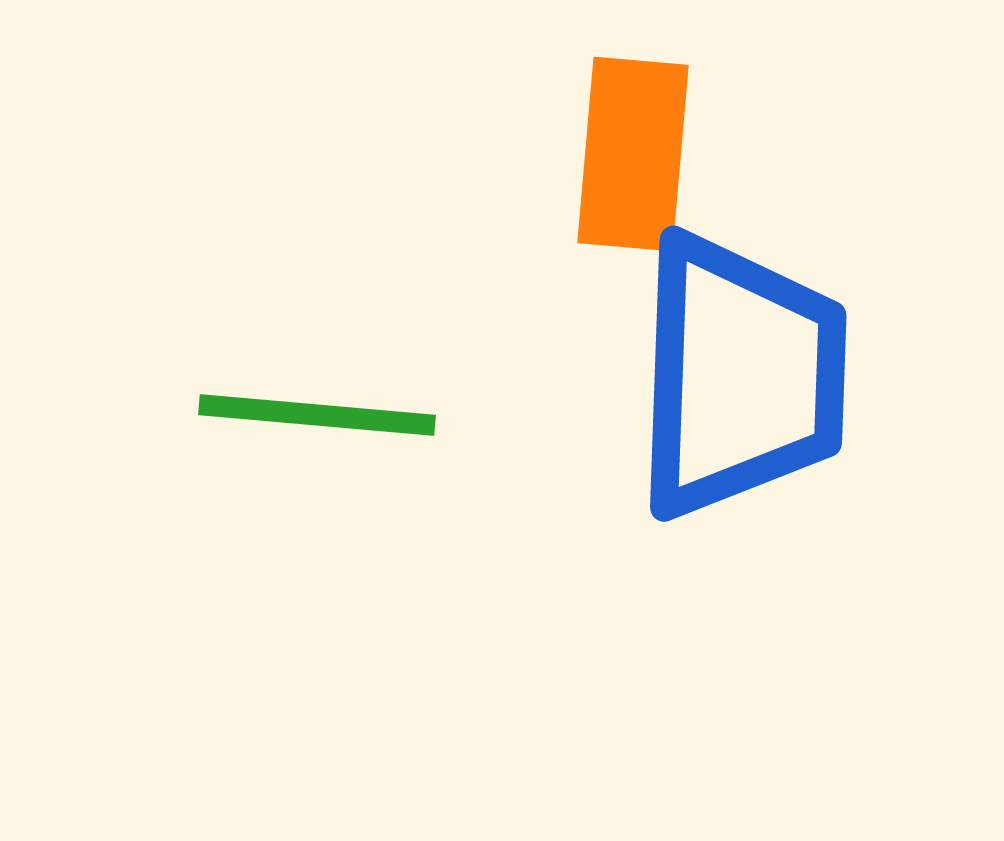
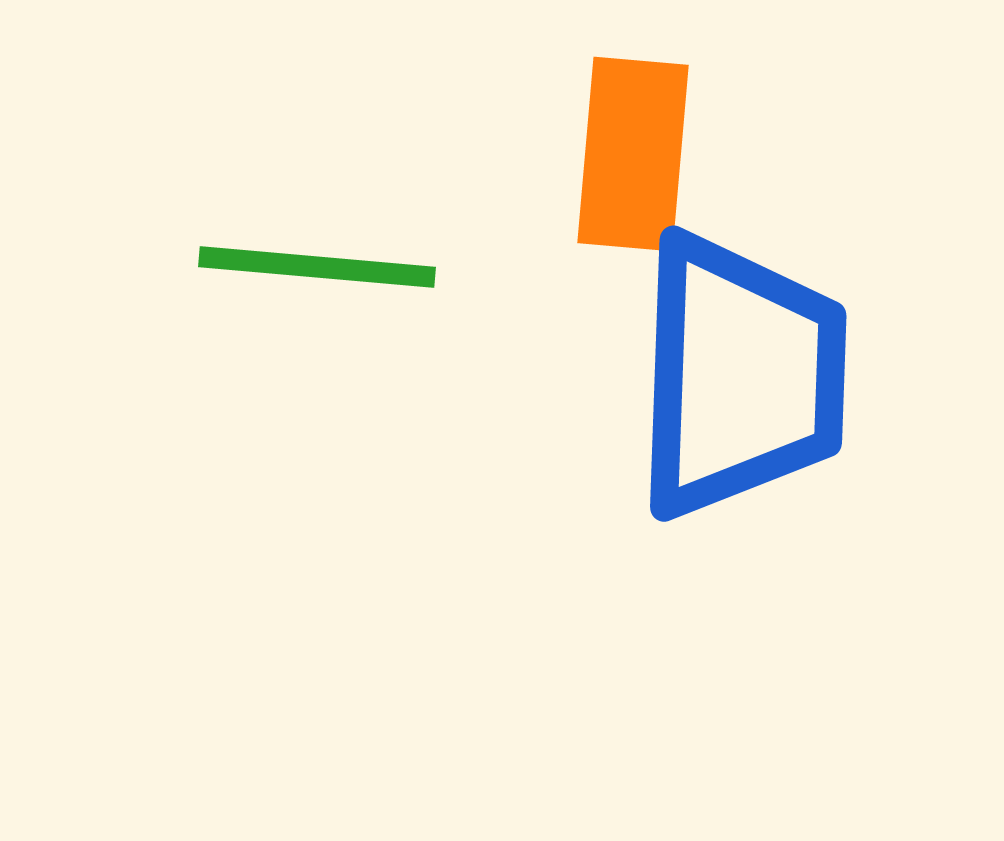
green line: moved 148 px up
